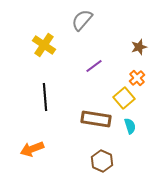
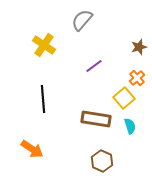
black line: moved 2 px left, 2 px down
orange arrow: rotated 125 degrees counterclockwise
